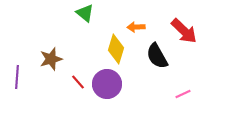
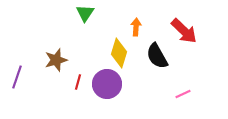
green triangle: rotated 24 degrees clockwise
orange arrow: rotated 96 degrees clockwise
yellow diamond: moved 3 px right, 4 px down
brown star: moved 5 px right, 1 px down
purple line: rotated 15 degrees clockwise
red line: rotated 56 degrees clockwise
